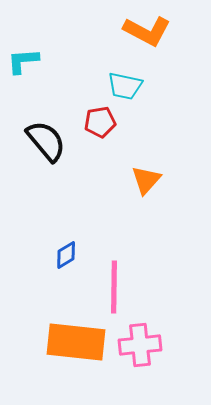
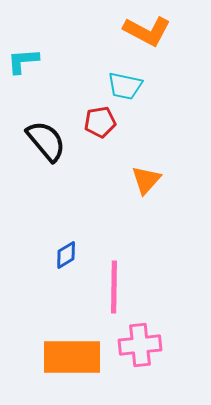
orange rectangle: moved 4 px left, 15 px down; rotated 6 degrees counterclockwise
